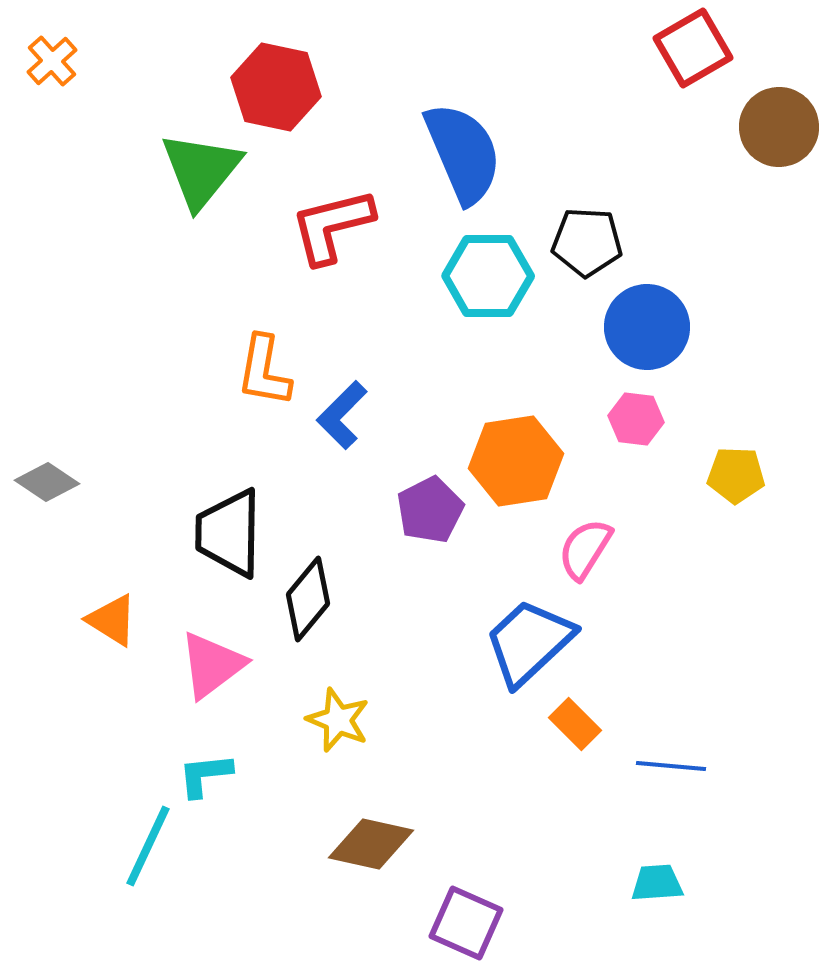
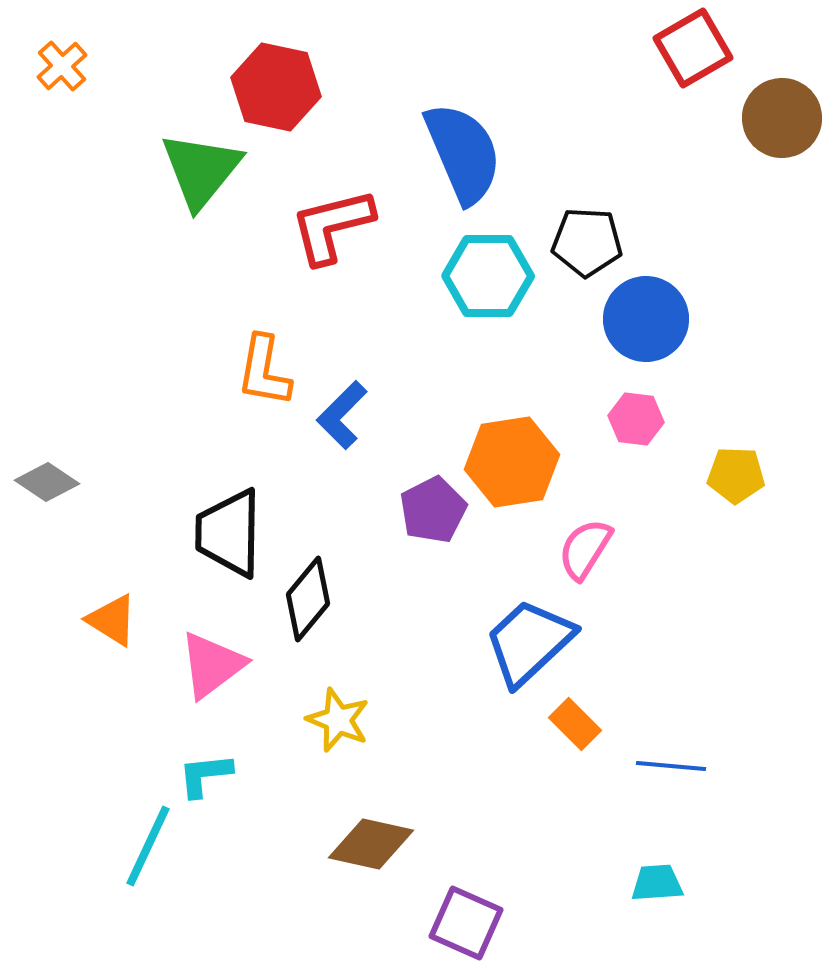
orange cross: moved 10 px right, 5 px down
brown circle: moved 3 px right, 9 px up
blue circle: moved 1 px left, 8 px up
orange hexagon: moved 4 px left, 1 px down
purple pentagon: moved 3 px right
